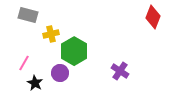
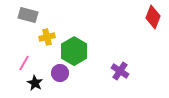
yellow cross: moved 4 px left, 3 px down
